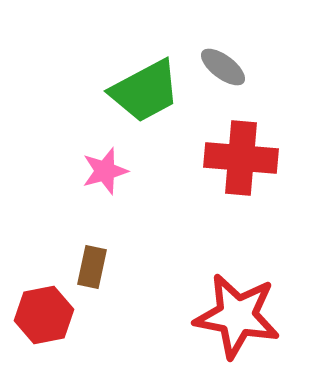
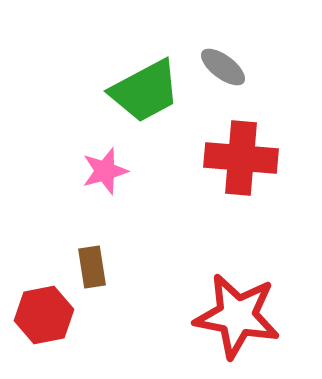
brown rectangle: rotated 21 degrees counterclockwise
